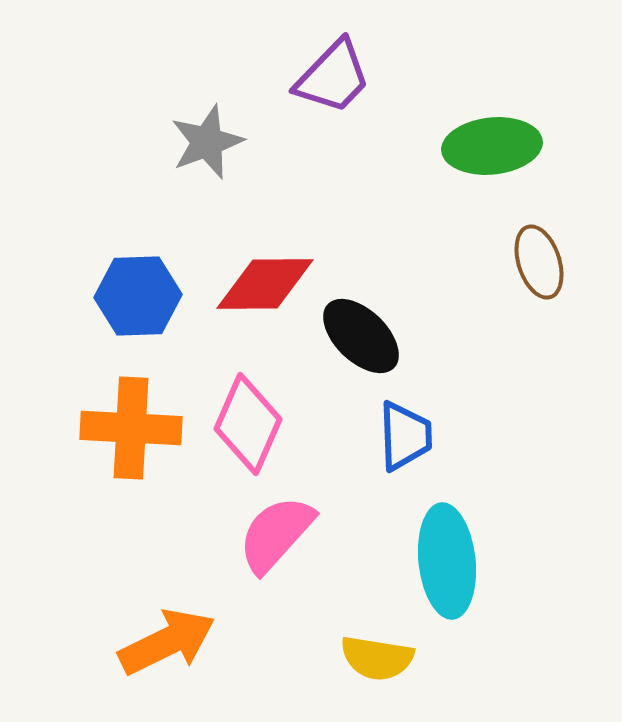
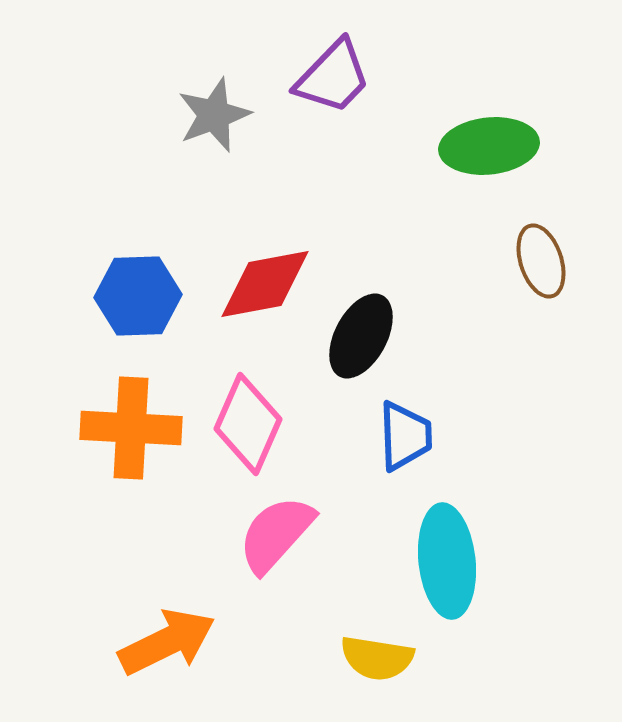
gray star: moved 7 px right, 27 px up
green ellipse: moved 3 px left
brown ellipse: moved 2 px right, 1 px up
red diamond: rotated 10 degrees counterclockwise
black ellipse: rotated 74 degrees clockwise
